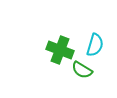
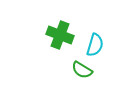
green cross: moved 15 px up
